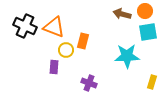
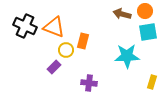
purple rectangle: rotated 40 degrees clockwise
purple cross: rotated 14 degrees counterclockwise
